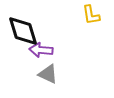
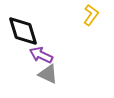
yellow L-shape: rotated 135 degrees counterclockwise
purple arrow: moved 5 px down; rotated 20 degrees clockwise
